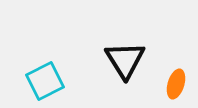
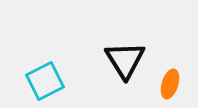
orange ellipse: moved 6 px left
